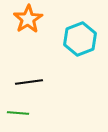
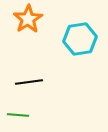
cyan hexagon: rotated 12 degrees clockwise
green line: moved 2 px down
